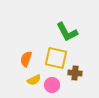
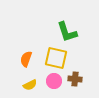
green L-shape: rotated 10 degrees clockwise
brown cross: moved 6 px down
yellow semicircle: moved 4 px left, 5 px down
pink circle: moved 2 px right, 4 px up
